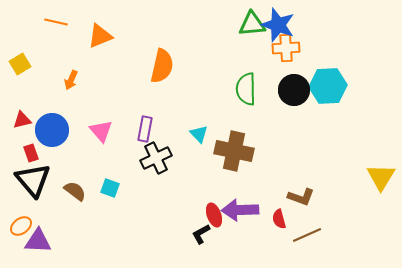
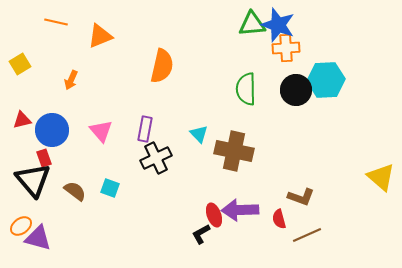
cyan hexagon: moved 2 px left, 6 px up
black circle: moved 2 px right
red rectangle: moved 13 px right, 5 px down
yellow triangle: rotated 20 degrees counterclockwise
purple triangle: moved 3 px up; rotated 12 degrees clockwise
